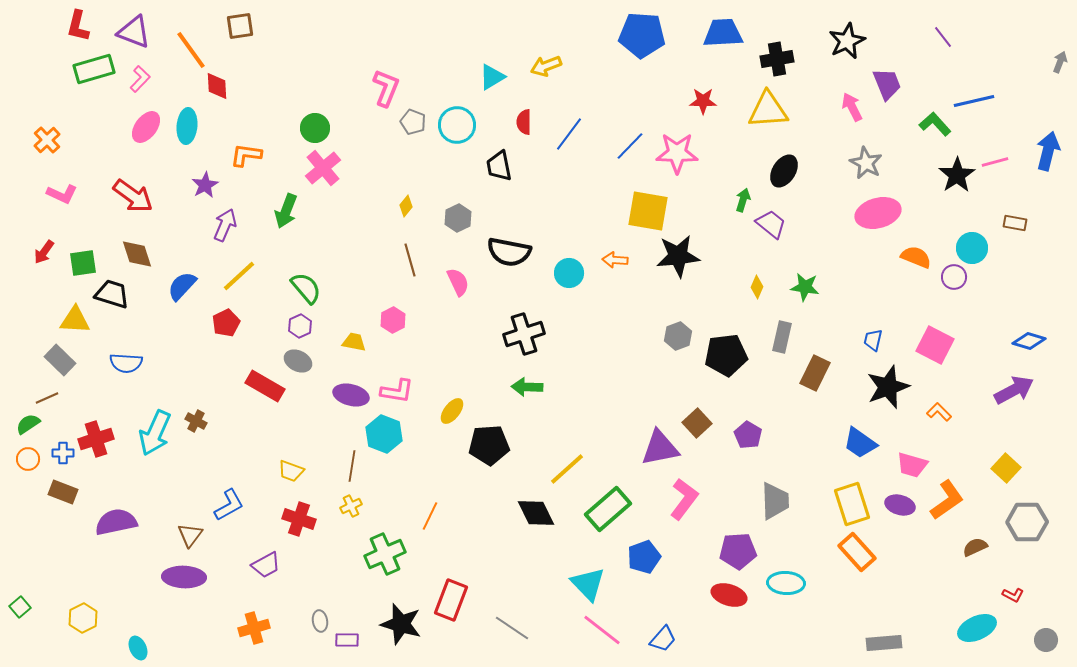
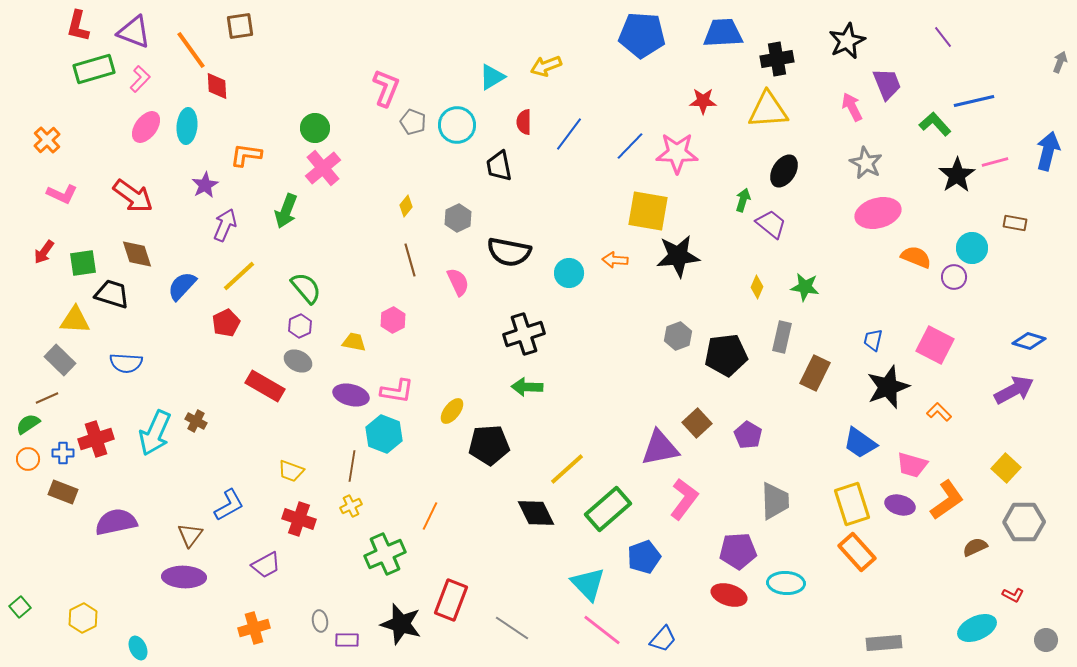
gray hexagon at (1027, 522): moved 3 px left
